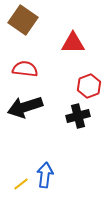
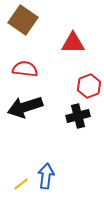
blue arrow: moved 1 px right, 1 px down
